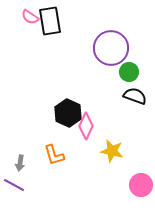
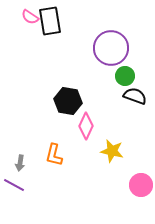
green circle: moved 4 px left, 4 px down
black hexagon: moved 12 px up; rotated 16 degrees counterclockwise
orange L-shape: rotated 30 degrees clockwise
